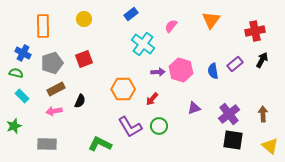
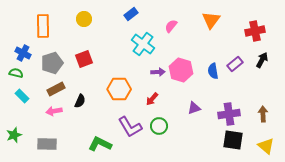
orange hexagon: moved 4 px left
purple cross: rotated 30 degrees clockwise
green star: moved 9 px down
yellow triangle: moved 4 px left
